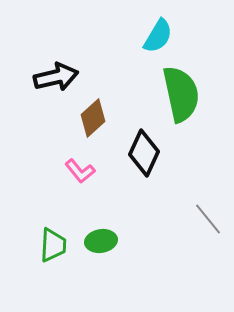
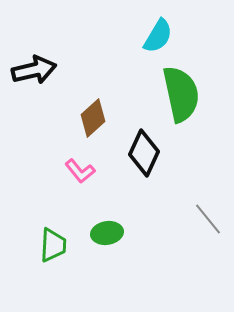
black arrow: moved 22 px left, 7 px up
green ellipse: moved 6 px right, 8 px up
